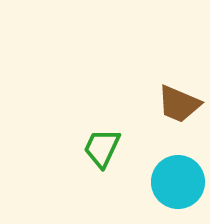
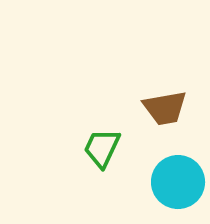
brown trapezoid: moved 14 px left, 4 px down; rotated 33 degrees counterclockwise
